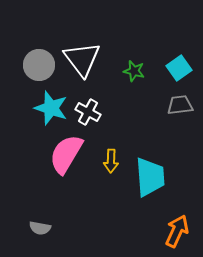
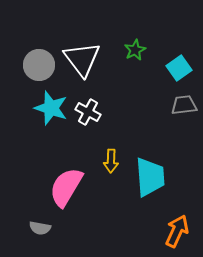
green star: moved 1 px right, 21 px up; rotated 30 degrees clockwise
gray trapezoid: moved 4 px right
pink semicircle: moved 33 px down
